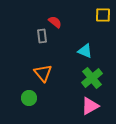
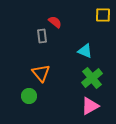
orange triangle: moved 2 px left
green circle: moved 2 px up
